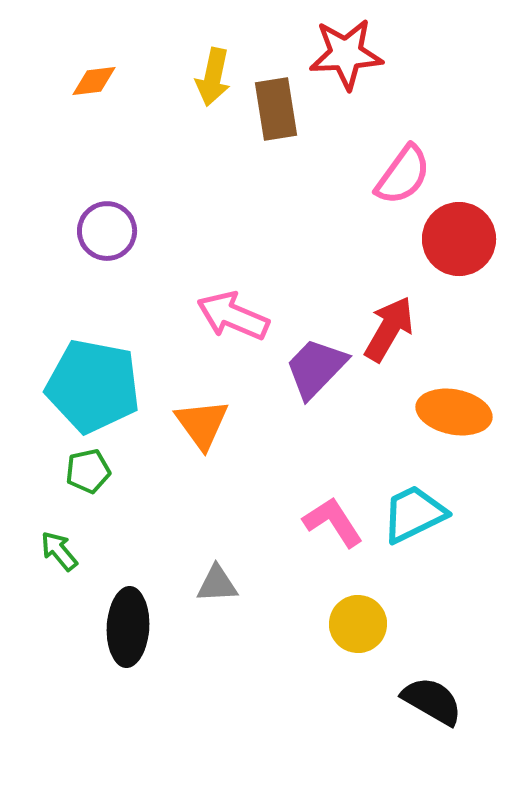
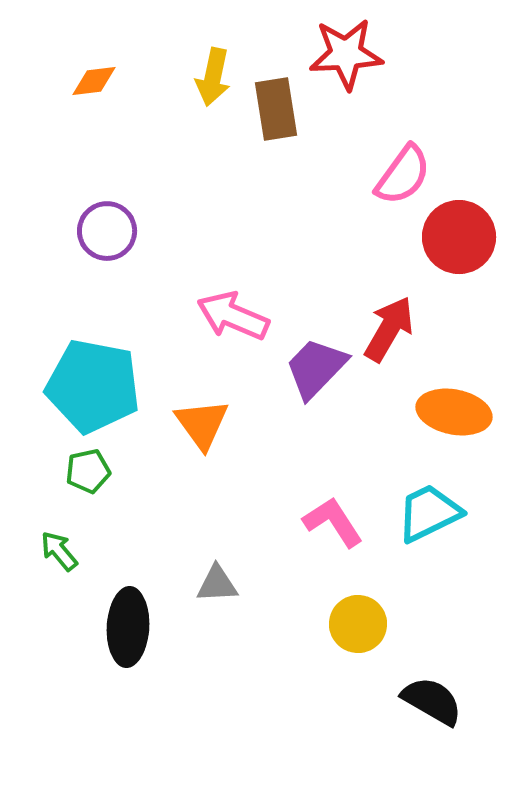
red circle: moved 2 px up
cyan trapezoid: moved 15 px right, 1 px up
